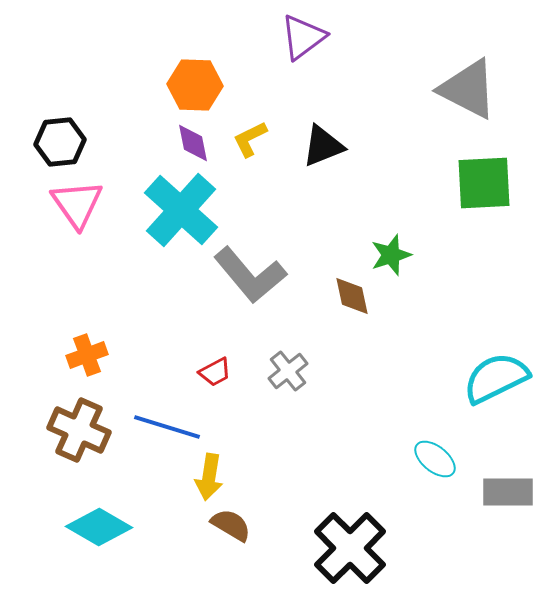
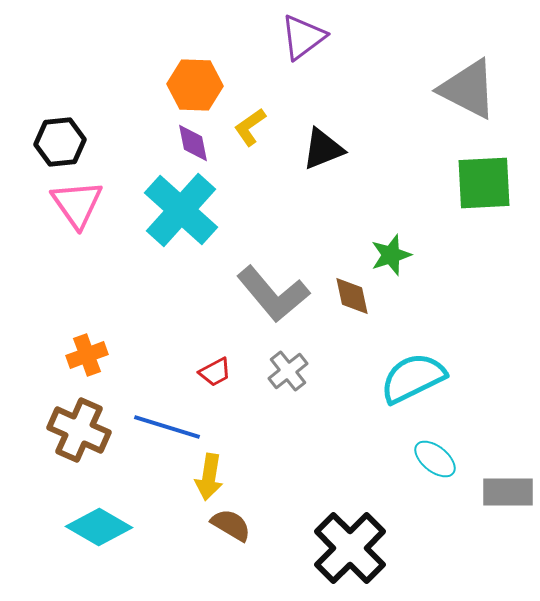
yellow L-shape: moved 12 px up; rotated 9 degrees counterclockwise
black triangle: moved 3 px down
gray L-shape: moved 23 px right, 19 px down
cyan semicircle: moved 83 px left
